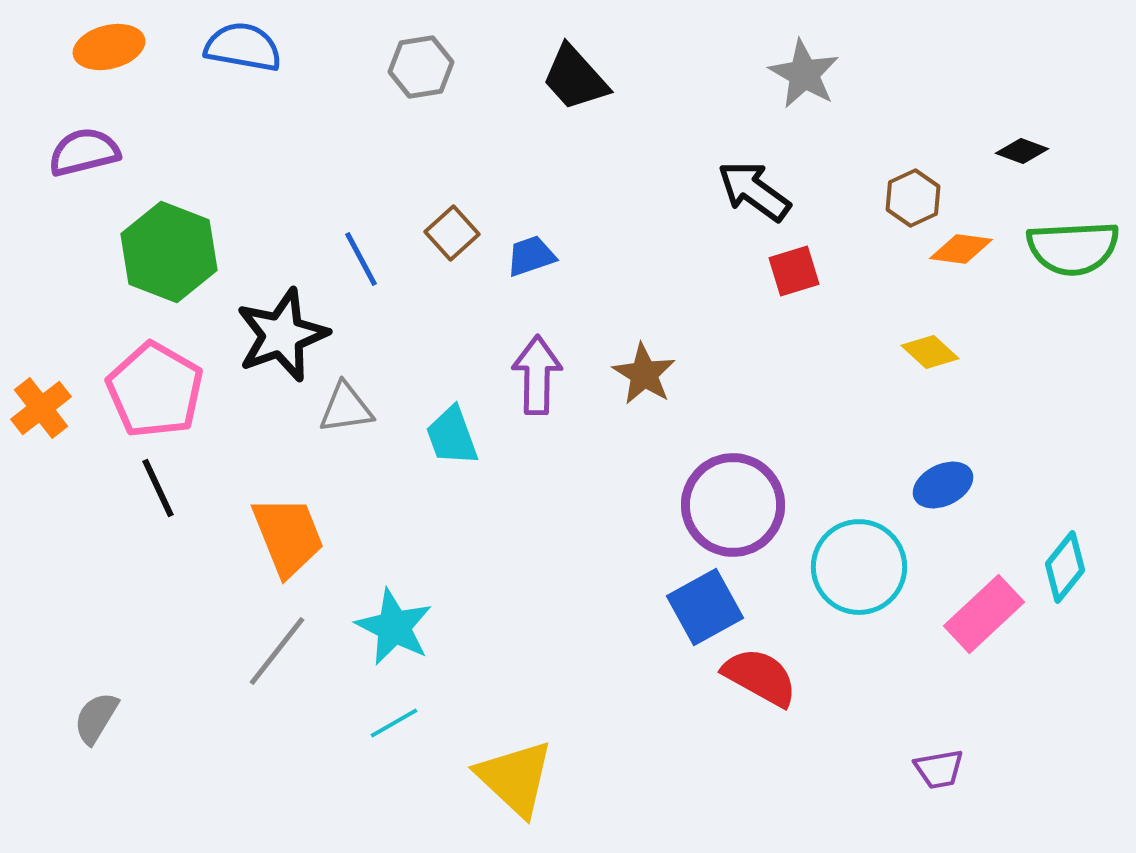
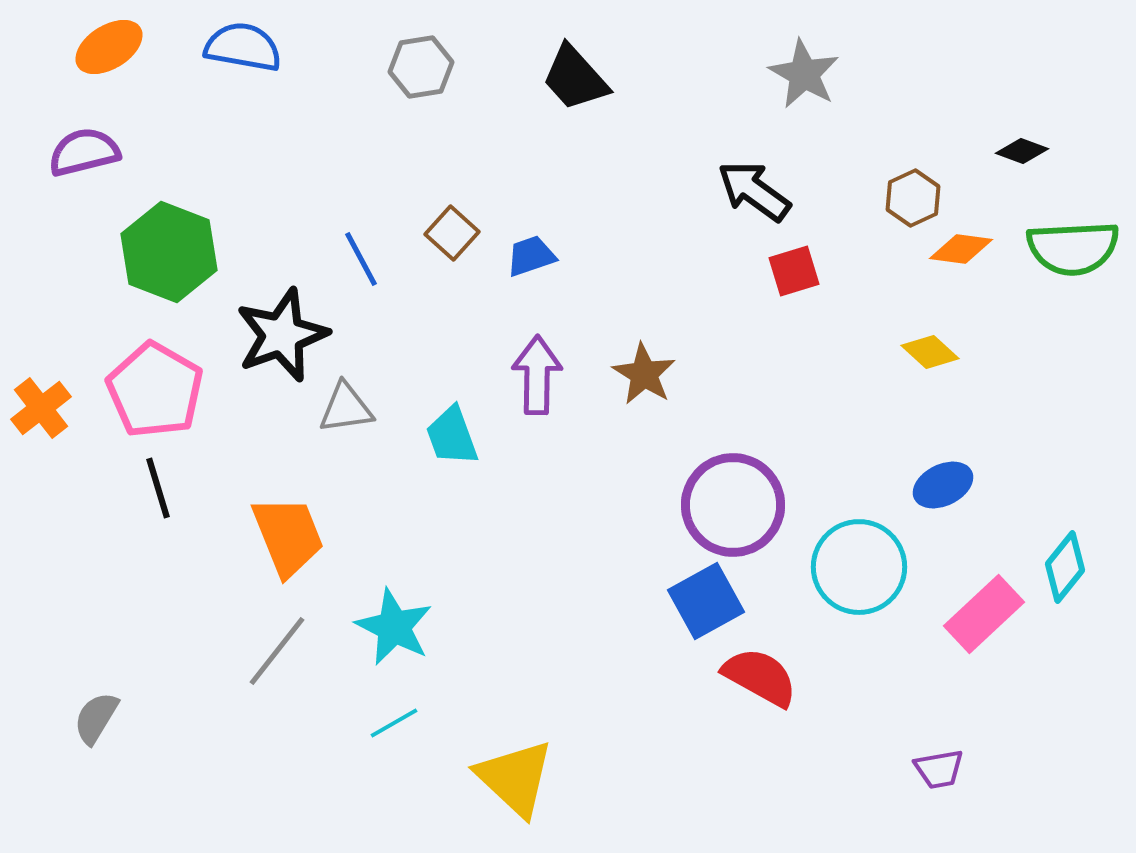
orange ellipse: rotated 18 degrees counterclockwise
brown square: rotated 6 degrees counterclockwise
black line: rotated 8 degrees clockwise
blue square: moved 1 px right, 6 px up
